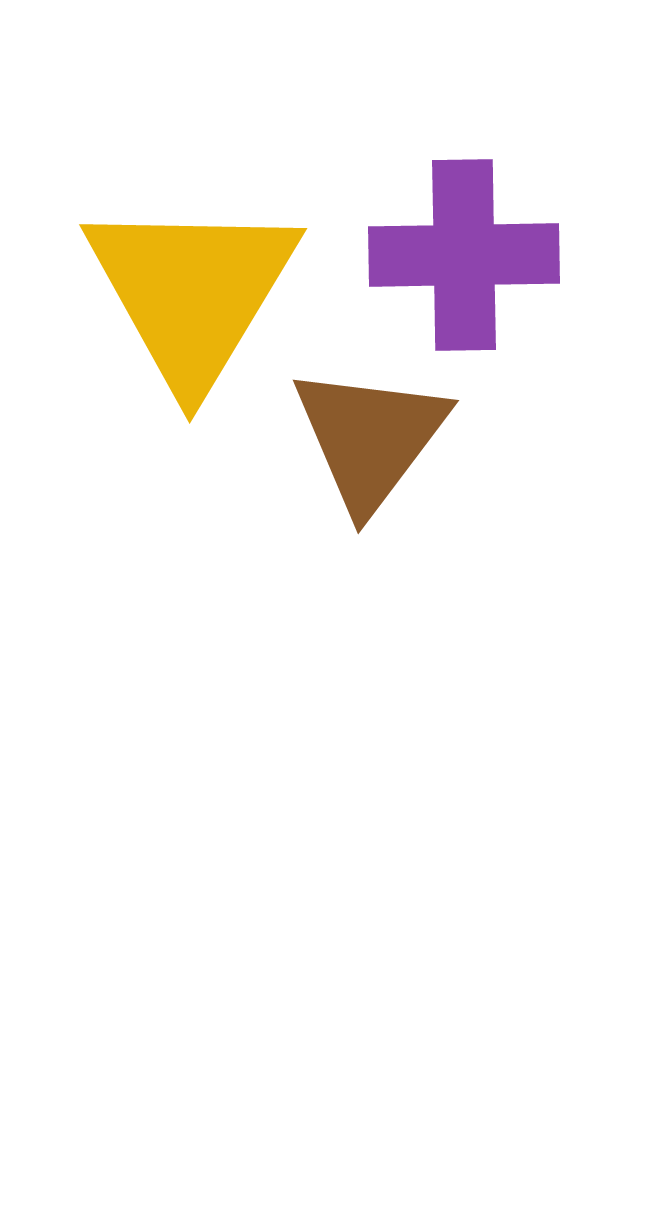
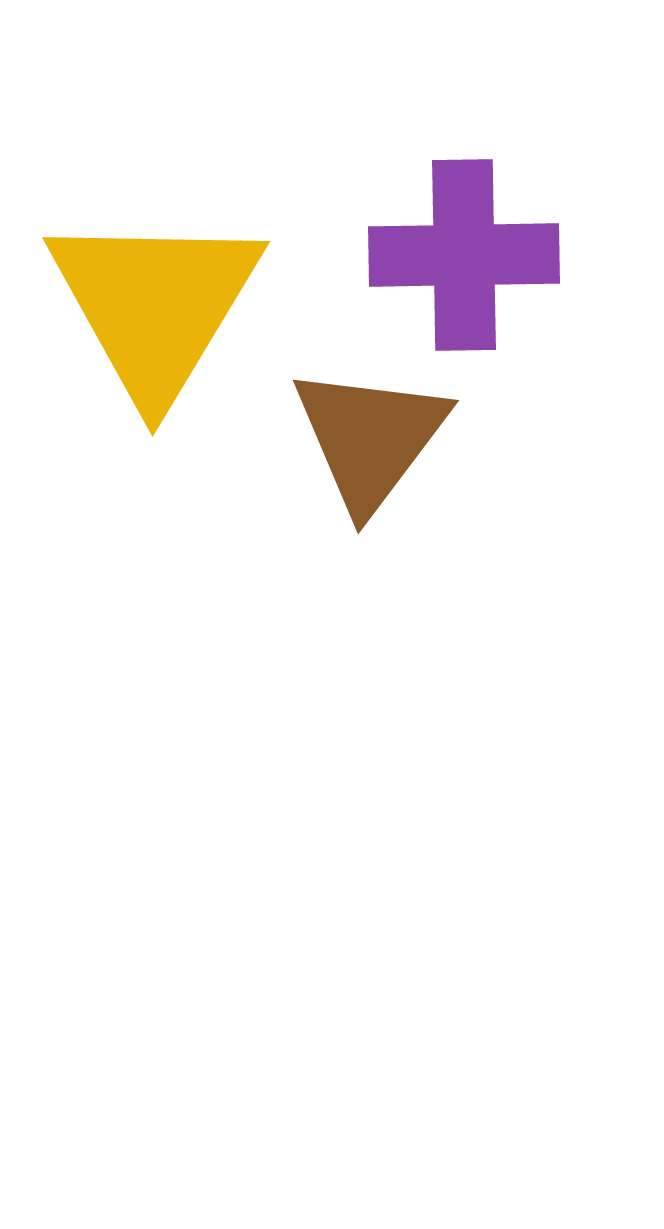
yellow triangle: moved 37 px left, 13 px down
